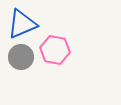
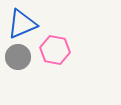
gray circle: moved 3 px left
